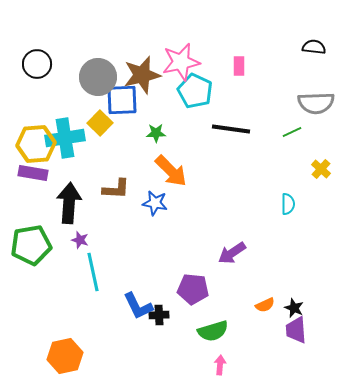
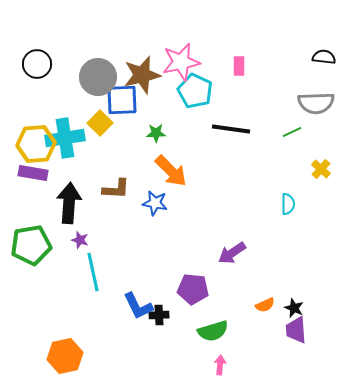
black semicircle: moved 10 px right, 10 px down
